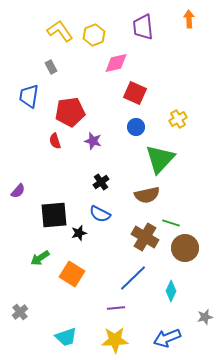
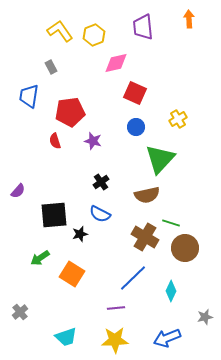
black star: moved 1 px right, 1 px down
